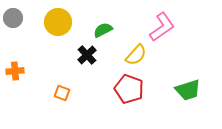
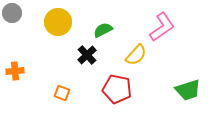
gray circle: moved 1 px left, 5 px up
red pentagon: moved 12 px left; rotated 8 degrees counterclockwise
